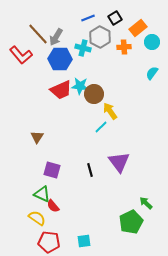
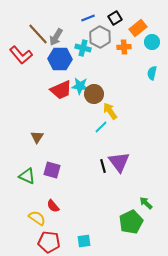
cyan semicircle: rotated 24 degrees counterclockwise
black line: moved 13 px right, 4 px up
green triangle: moved 15 px left, 18 px up
